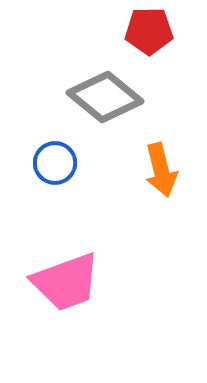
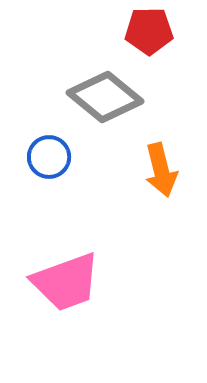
blue circle: moved 6 px left, 6 px up
